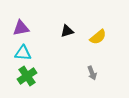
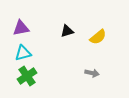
cyan triangle: rotated 18 degrees counterclockwise
gray arrow: rotated 56 degrees counterclockwise
